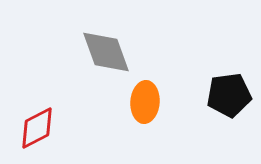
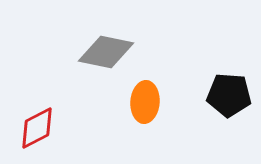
gray diamond: rotated 58 degrees counterclockwise
black pentagon: rotated 12 degrees clockwise
